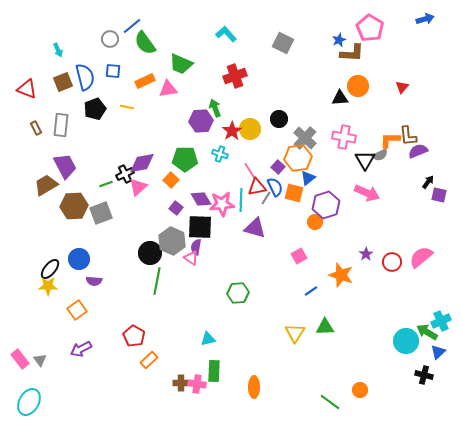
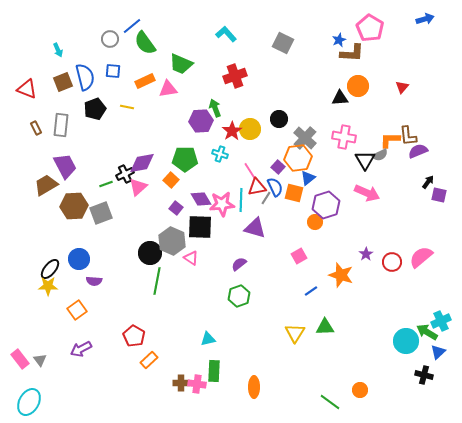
purple semicircle at (196, 247): moved 43 px right, 17 px down; rotated 42 degrees clockwise
green hexagon at (238, 293): moved 1 px right, 3 px down; rotated 15 degrees counterclockwise
